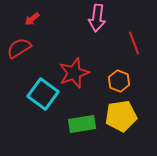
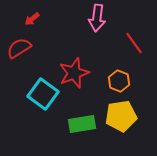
red line: rotated 15 degrees counterclockwise
